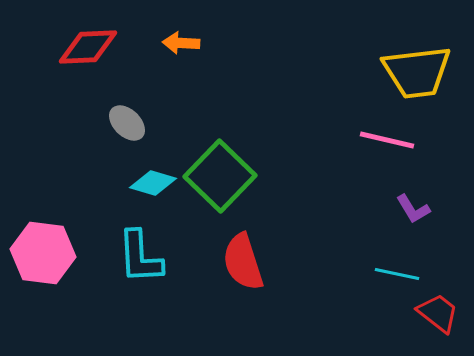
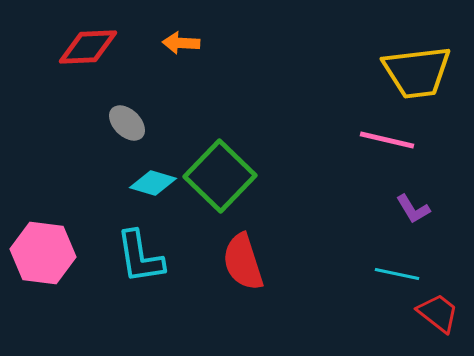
cyan L-shape: rotated 6 degrees counterclockwise
